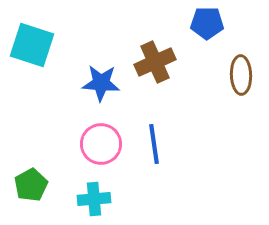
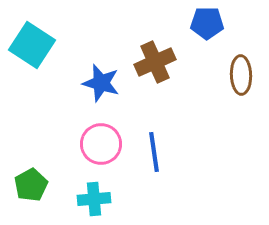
cyan square: rotated 15 degrees clockwise
blue star: rotated 12 degrees clockwise
blue line: moved 8 px down
